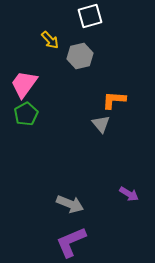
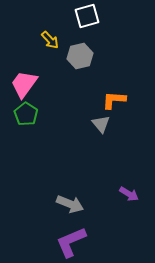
white square: moved 3 px left
green pentagon: rotated 10 degrees counterclockwise
